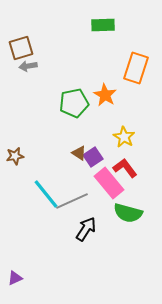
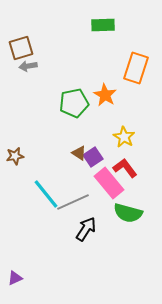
gray line: moved 1 px right, 1 px down
